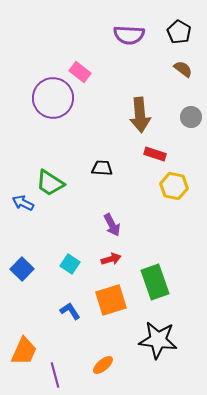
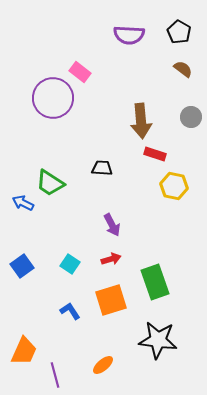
brown arrow: moved 1 px right, 6 px down
blue square: moved 3 px up; rotated 10 degrees clockwise
